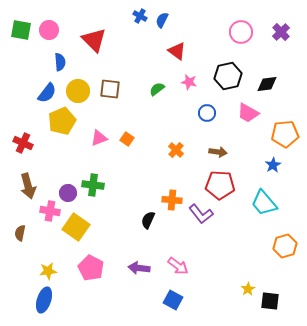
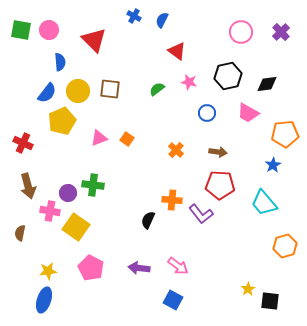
blue cross at (140, 16): moved 6 px left
